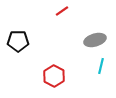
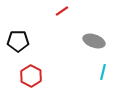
gray ellipse: moved 1 px left, 1 px down; rotated 35 degrees clockwise
cyan line: moved 2 px right, 6 px down
red hexagon: moved 23 px left
